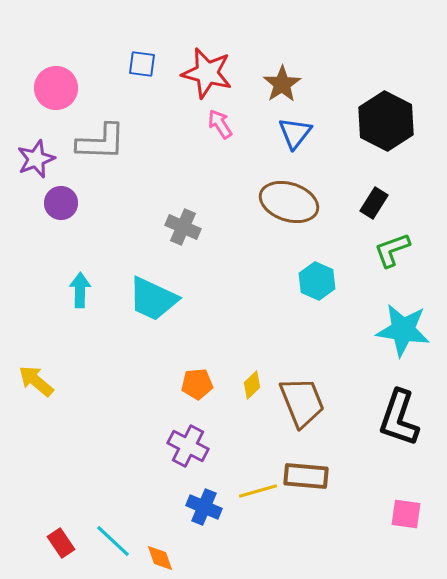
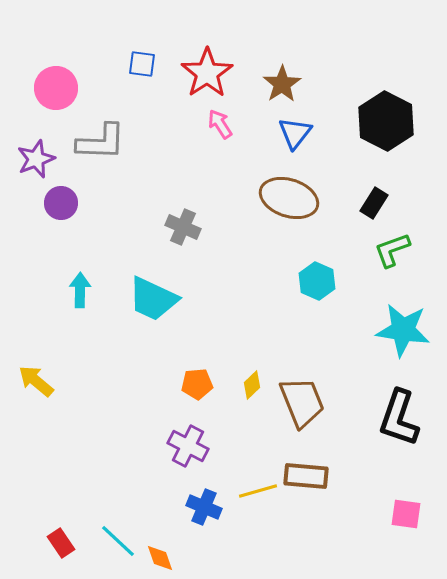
red star: rotated 24 degrees clockwise
brown ellipse: moved 4 px up
cyan line: moved 5 px right
